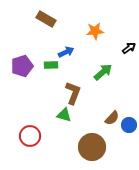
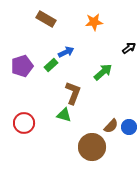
orange star: moved 1 px left, 9 px up
green rectangle: rotated 40 degrees counterclockwise
brown semicircle: moved 1 px left, 8 px down
blue circle: moved 2 px down
red circle: moved 6 px left, 13 px up
